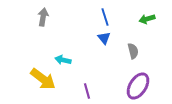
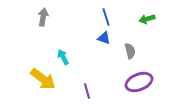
blue line: moved 1 px right
blue triangle: rotated 32 degrees counterclockwise
gray semicircle: moved 3 px left
cyan arrow: moved 3 px up; rotated 49 degrees clockwise
purple ellipse: moved 1 px right, 4 px up; rotated 36 degrees clockwise
